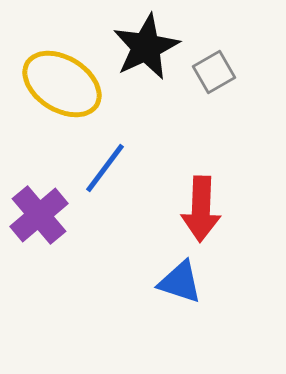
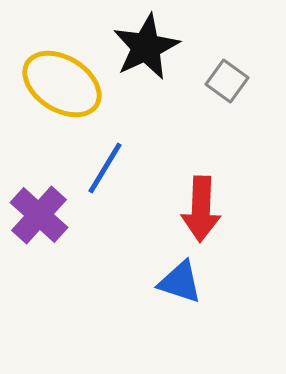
gray square: moved 13 px right, 9 px down; rotated 24 degrees counterclockwise
blue line: rotated 6 degrees counterclockwise
purple cross: rotated 8 degrees counterclockwise
